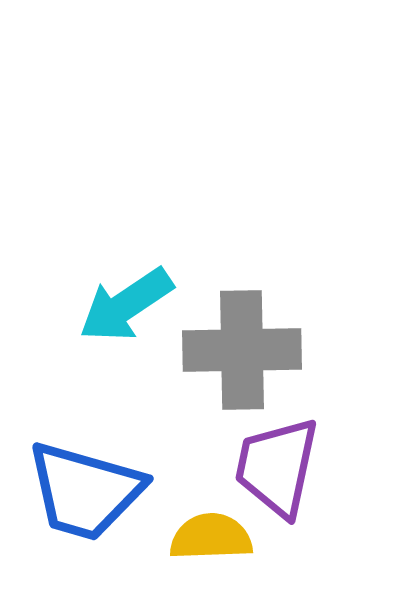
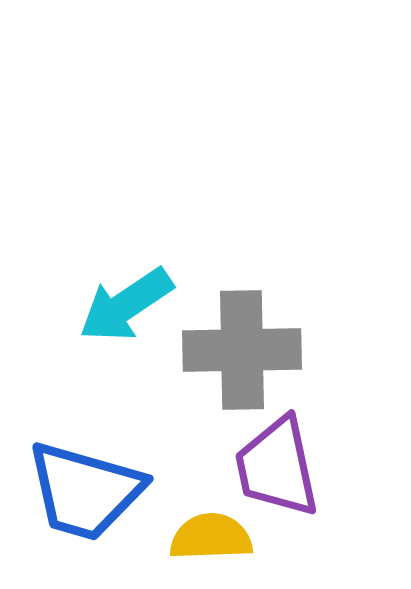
purple trapezoid: rotated 24 degrees counterclockwise
